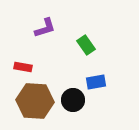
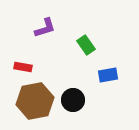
blue rectangle: moved 12 px right, 7 px up
brown hexagon: rotated 15 degrees counterclockwise
